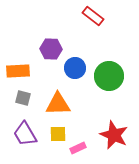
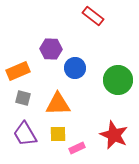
orange rectangle: rotated 20 degrees counterclockwise
green circle: moved 9 px right, 4 px down
pink rectangle: moved 1 px left
